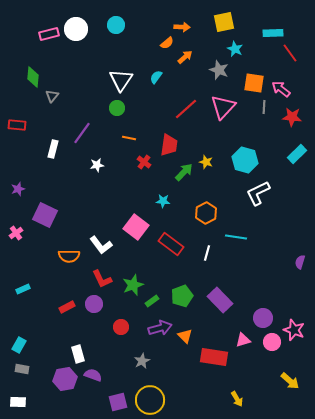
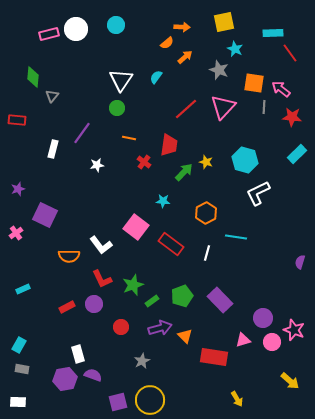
red rectangle at (17, 125): moved 5 px up
